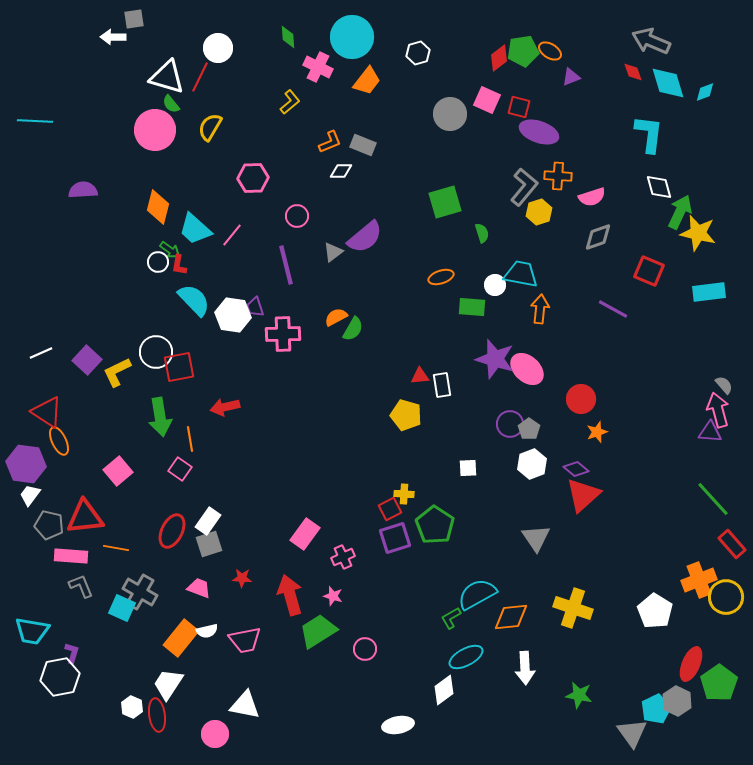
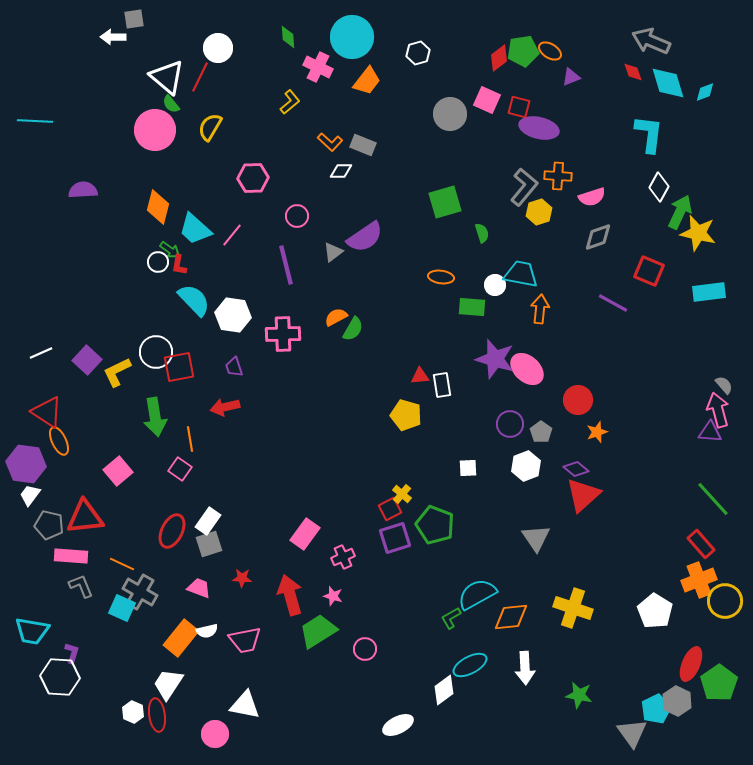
white triangle at (167, 77): rotated 24 degrees clockwise
purple ellipse at (539, 132): moved 4 px up; rotated 6 degrees counterclockwise
orange L-shape at (330, 142): rotated 65 degrees clockwise
white diamond at (659, 187): rotated 44 degrees clockwise
purple semicircle at (365, 237): rotated 6 degrees clockwise
orange ellipse at (441, 277): rotated 25 degrees clockwise
purple trapezoid at (255, 307): moved 21 px left, 60 px down
purple line at (613, 309): moved 6 px up
red circle at (581, 399): moved 3 px left, 1 px down
green arrow at (160, 417): moved 5 px left
gray pentagon at (529, 429): moved 12 px right, 3 px down
white hexagon at (532, 464): moved 6 px left, 2 px down
yellow cross at (404, 494): moved 2 px left; rotated 36 degrees clockwise
green pentagon at (435, 525): rotated 12 degrees counterclockwise
red rectangle at (732, 544): moved 31 px left
orange line at (116, 548): moved 6 px right, 16 px down; rotated 15 degrees clockwise
yellow circle at (726, 597): moved 1 px left, 4 px down
cyan ellipse at (466, 657): moved 4 px right, 8 px down
white hexagon at (60, 677): rotated 15 degrees clockwise
white hexagon at (132, 707): moved 1 px right, 5 px down
white ellipse at (398, 725): rotated 16 degrees counterclockwise
